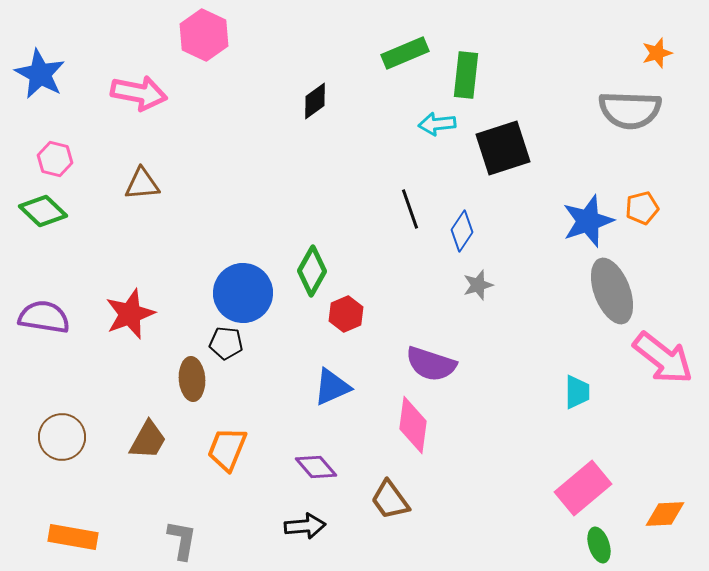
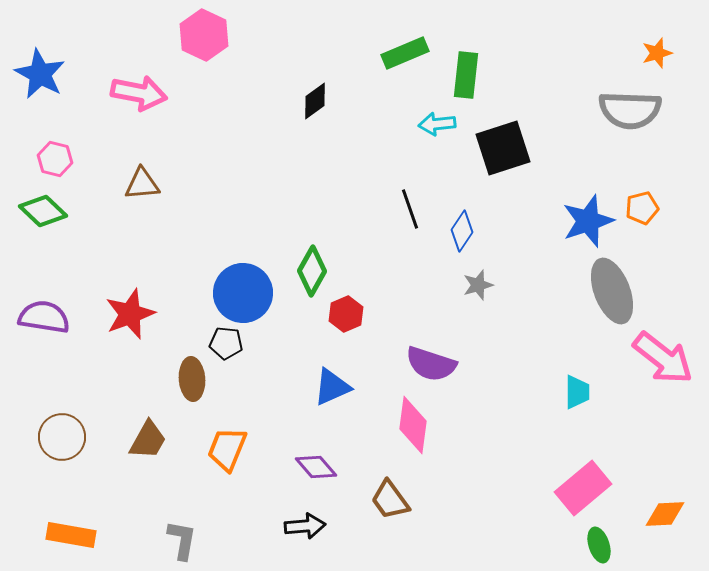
orange rectangle at (73, 537): moved 2 px left, 2 px up
